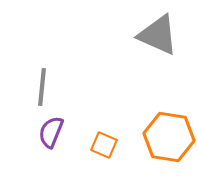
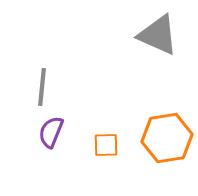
orange hexagon: moved 2 px left, 1 px down; rotated 18 degrees counterclockwise
orange square: moved 2 px right; rotated 24 degrees counterclockwise
